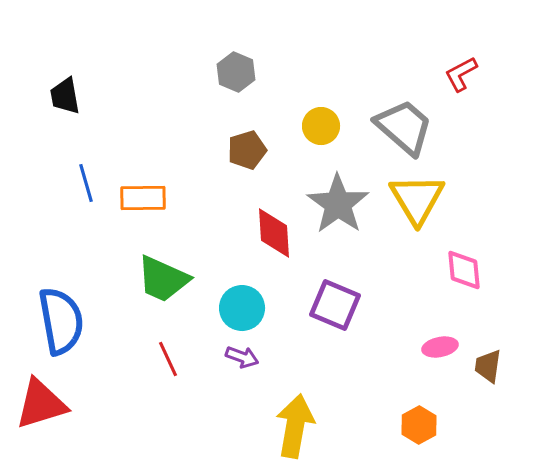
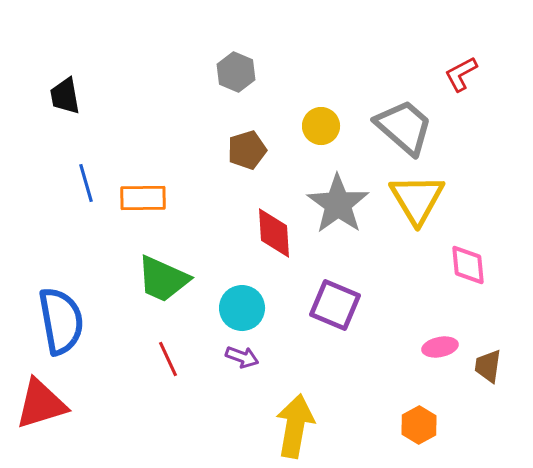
pink diamond: moved 4 px right, 5 px up
